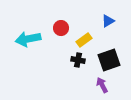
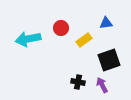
blue triangle: moved 2 px left, 2 px down; rotated 24 degrees clockwise
black cross: moved 22 px down
